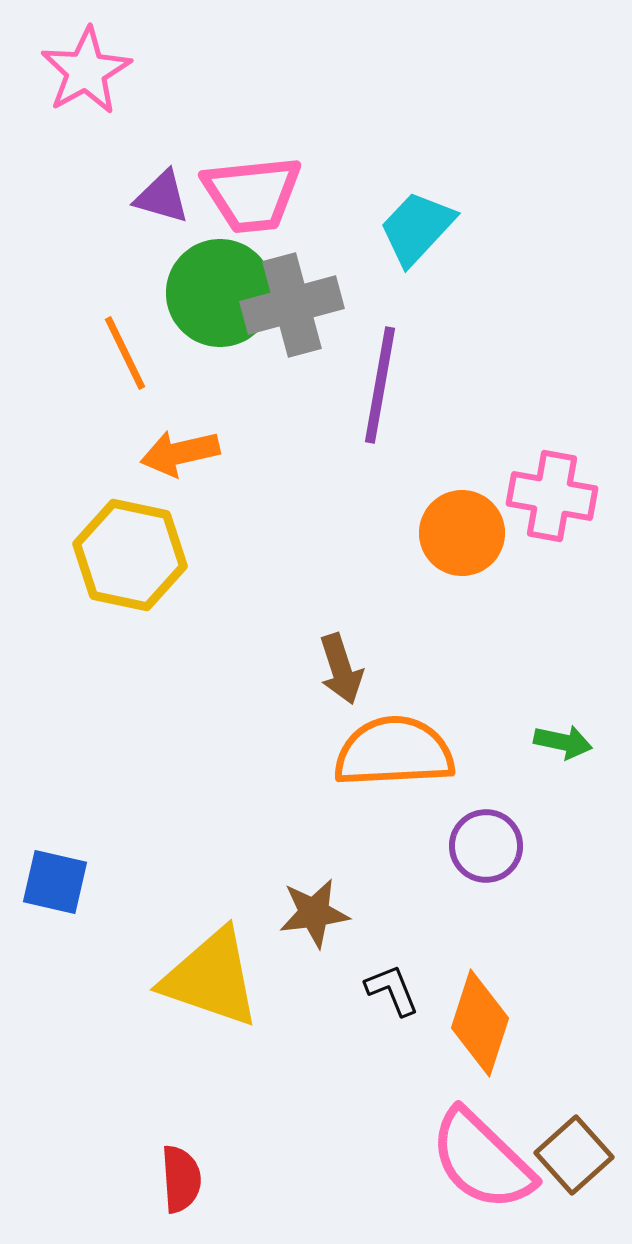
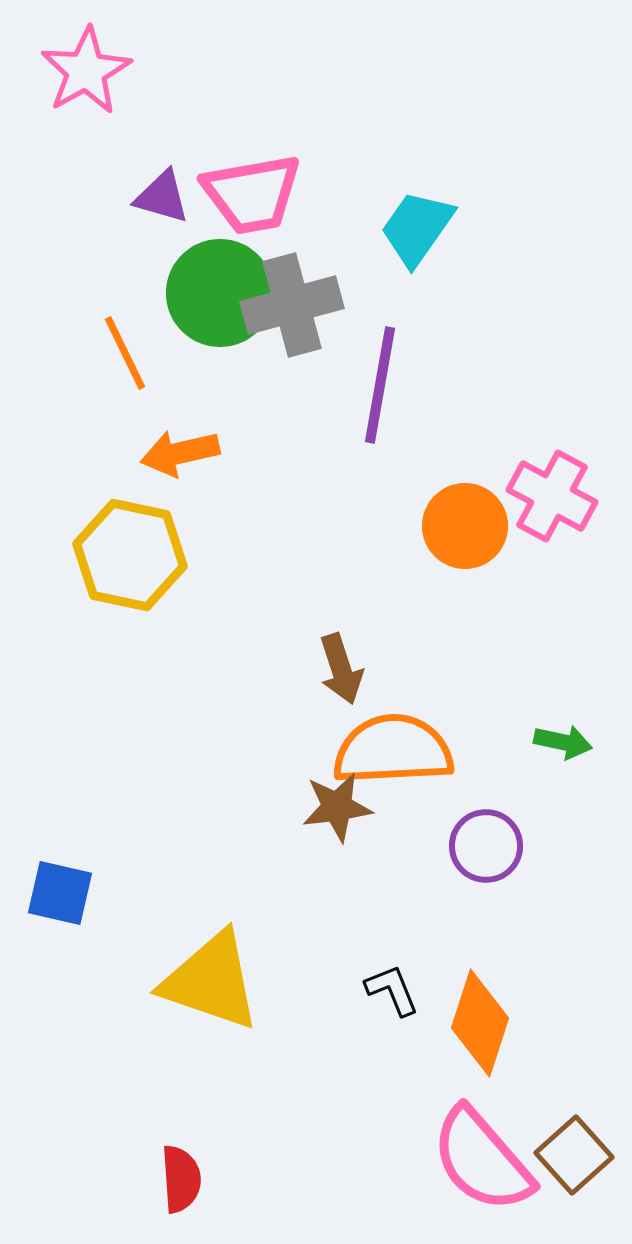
pink trapezoid: rotated 4 degrees counterclockwise
cyan trapezoid: rotated 8 degrees counterclockwise
pink cross: rotated 18 degrees clockwise
orange circle: moved 3 px right, 7 px up
orange semicircle: moved 1 px left, 2 px up
blue square: moved 5 px right, 11 px down
brown star: moved 23 px right, 106 px up
yellow triangle: moved 3 px down
pink semicircle: rotated 5 degrees clockwise
